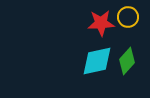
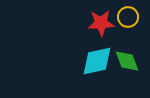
green diamond: rotated 64 degrees counterclockwise
